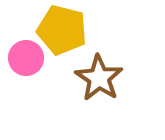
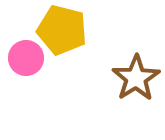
brown star: moved 37 px right; rotated 6 degrees clockwise
